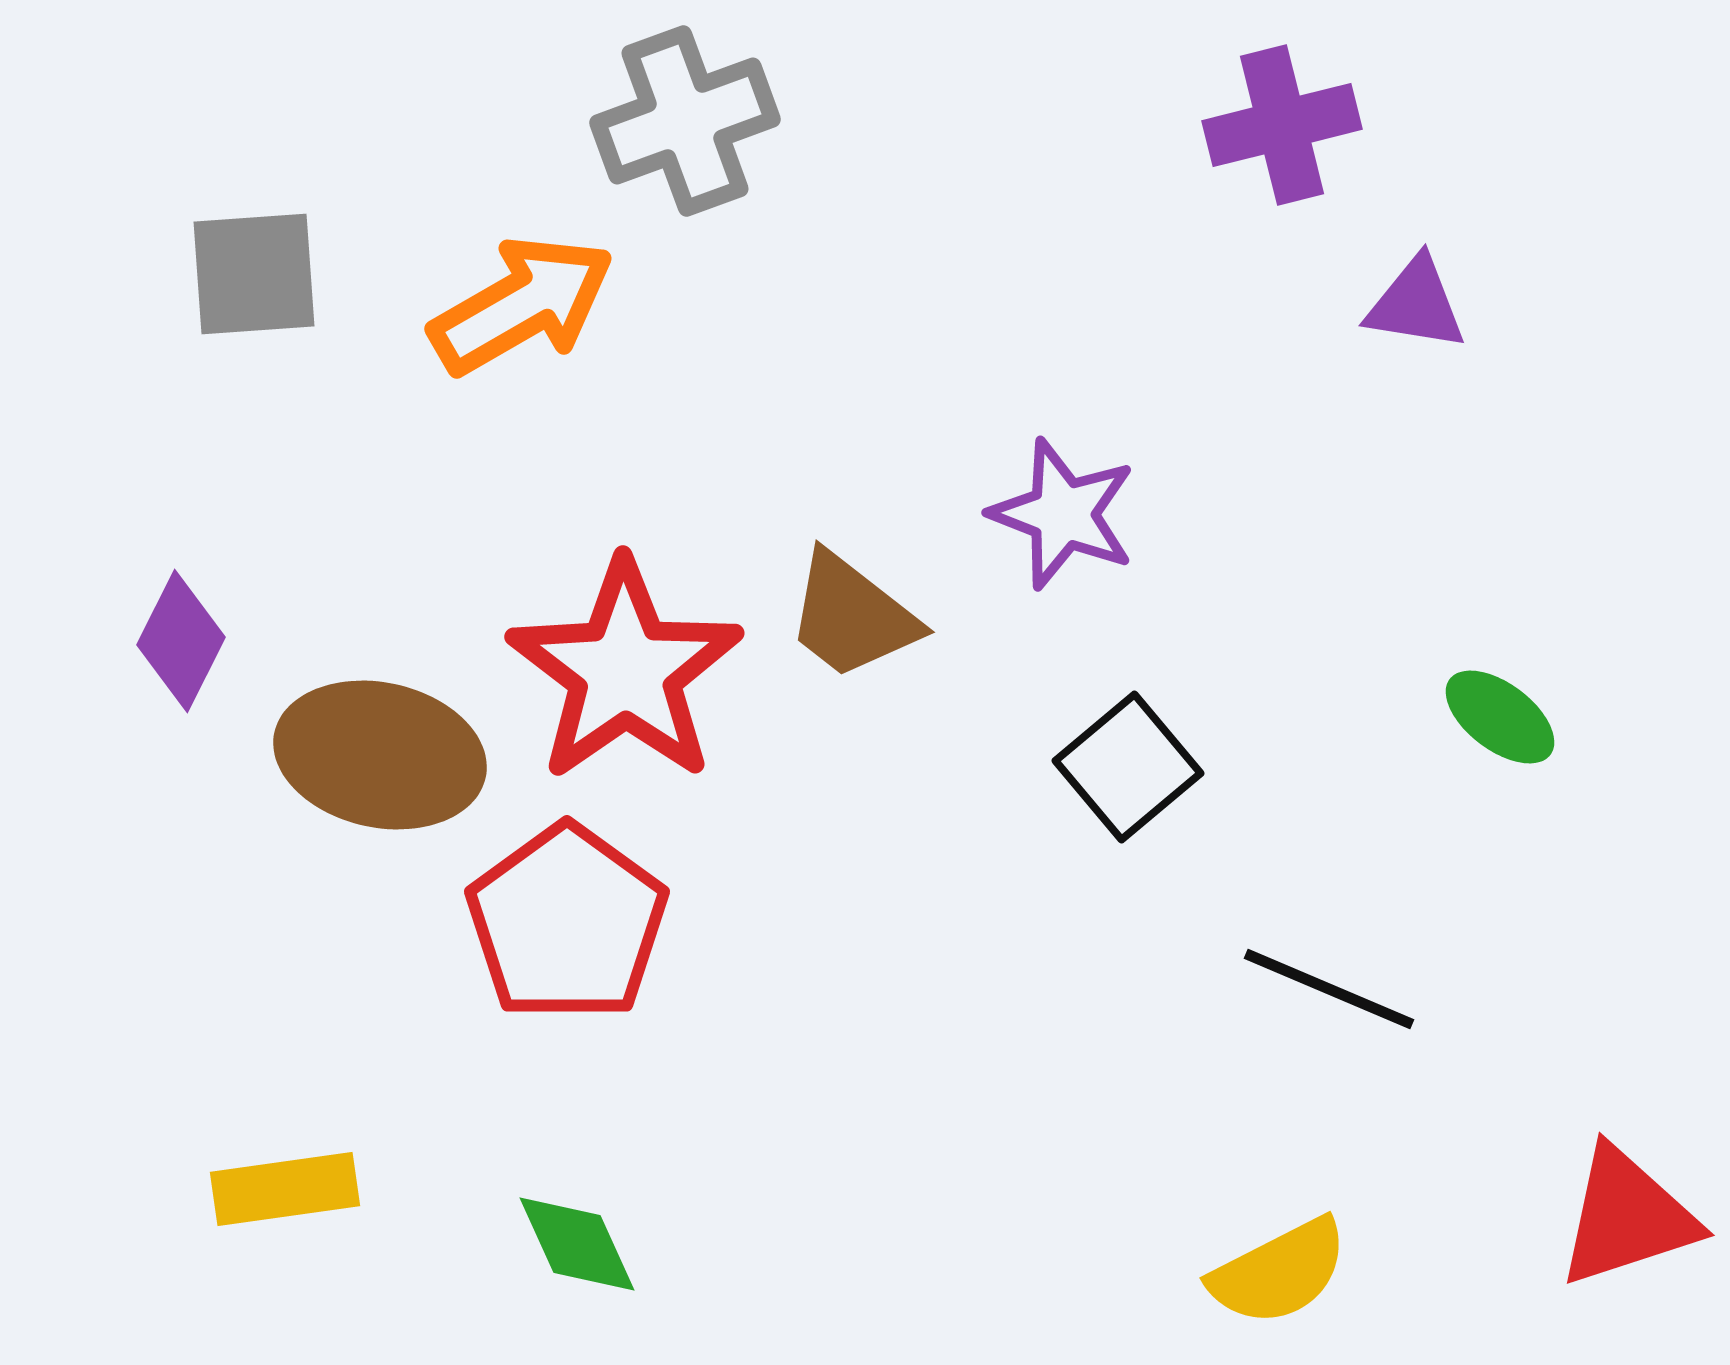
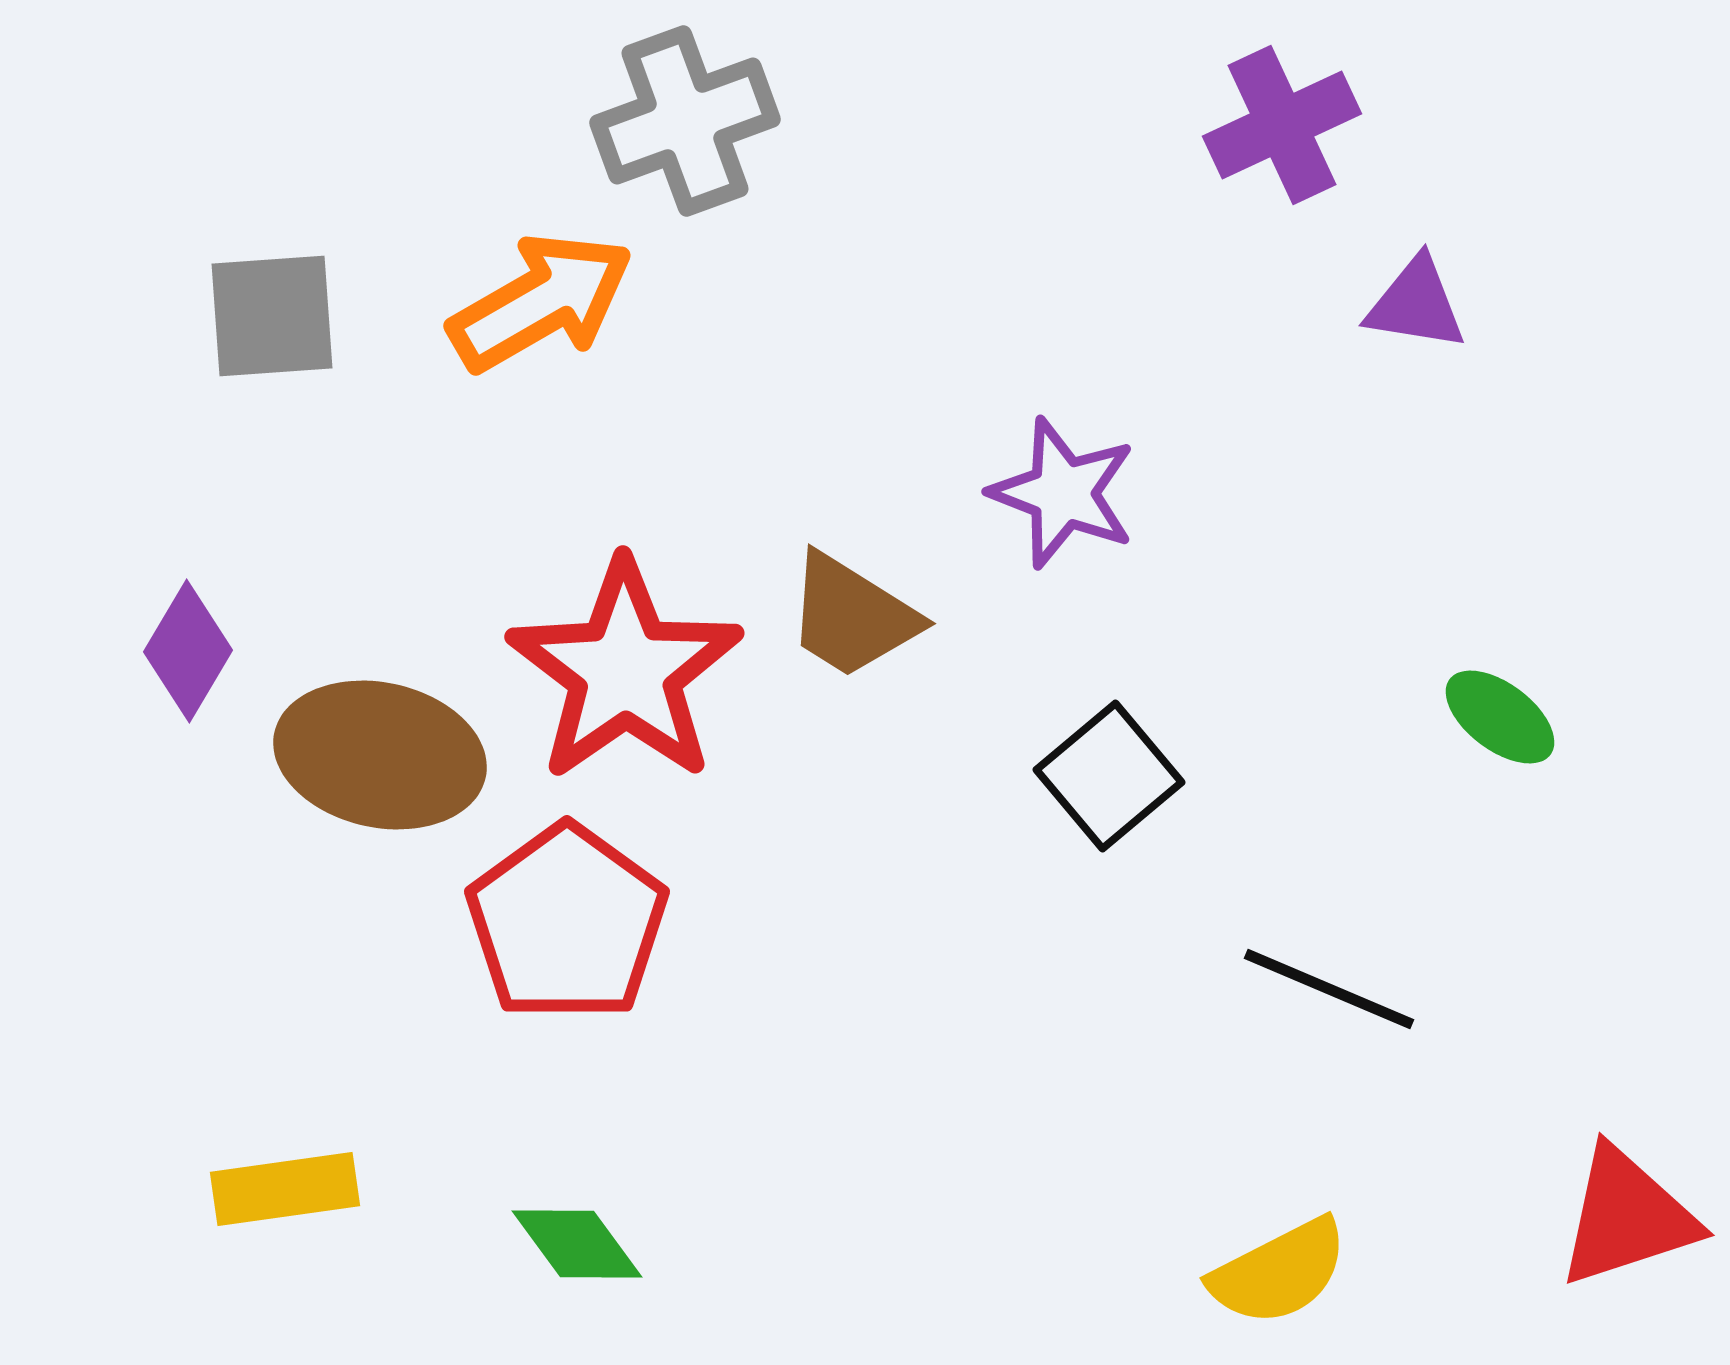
purple cross: rotated 11 degrees counterclockwise
gray square: moved 18 px right, 42 px down
orange arrow: moved 19 px right, 3 px up
purple star: moved 21 px up
brown trapezoid: rotated 6 degrees counterclockwise
purple diamond: moved 7 px right, 10 px down; rotated 4 degrees clockwise
black square: moved 19 px left, 9 px down
green diamond: rotated 12 degrees counterclockwise
